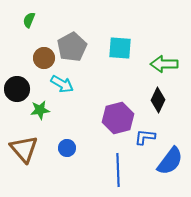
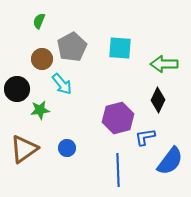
green semicircle: moved 10 px right, 1 px down
brown circle: moved 2 px left, 1 px down
cyan arrow: rotated 20 degrees clockwise
blue L-shape: rotated 15 degrees counterclockwise
brown triangle: rotated 36 degrees clockwise
